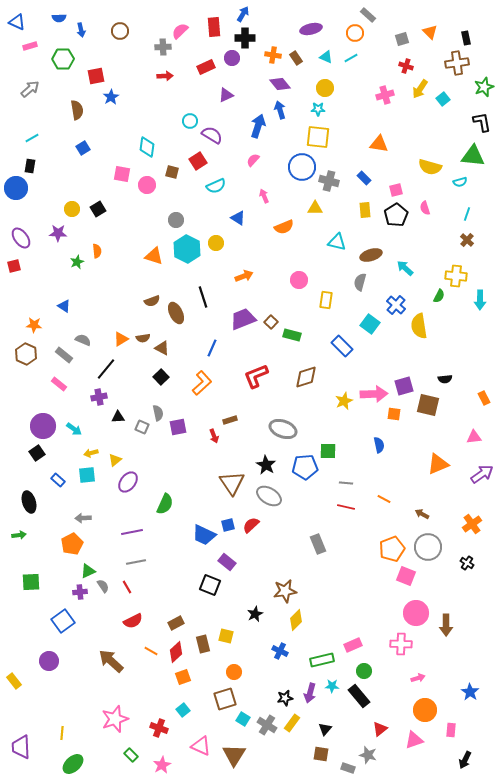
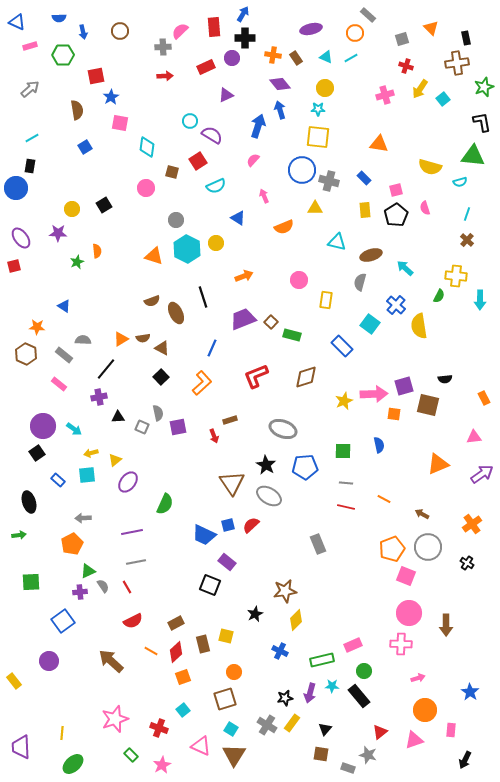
blue arrow at (81, 30): moved 2 px right, 2 px down
orange triangle at (430, 32): moved 1 px right, 4 px up
green hexagon at (63, 59): moved 4 px up
blue square at (83, 148): moved 2 px right, 1 px up
blue circle at (302, 167): moved 3 px down
pink square at (122, 174): moved 2 px left, 51 px up
pink circle at (147, 185): moved 1 px left, 3 px down
black square at (98, 209): moved 6 px right, 4 px up
orange star at (34, 325): moved 3 px right, 2 px down
gray semicircle at (83, 340): rotated 21 degrees counterclockwise
green square at (328, 451): moved 15 px right
pink circle at (416, 613): moved 7 px left
cyan square at (243, 719): moved 12 px left, 10 px down
red triangle at (380, 729): moved 3 px down
